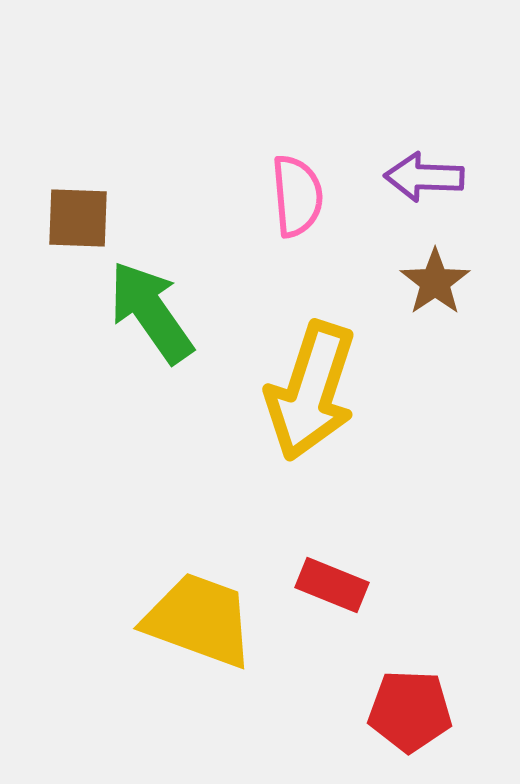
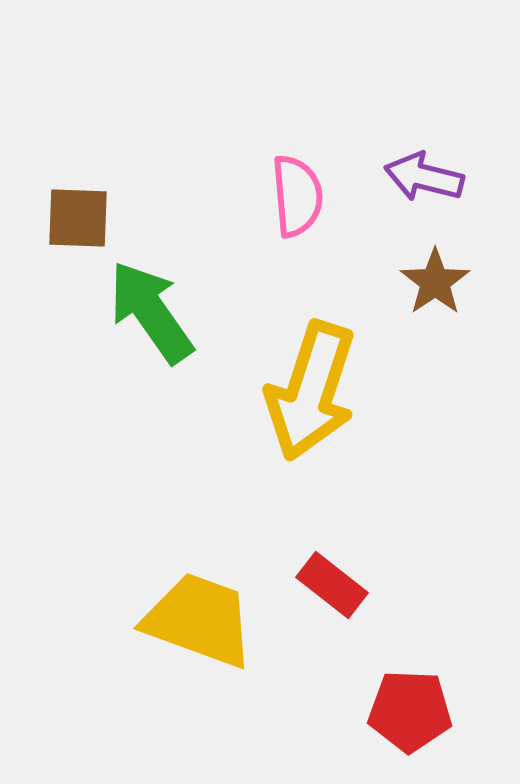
purple arrow: rotated 12 degrees clockwise
red rectangle: rotated 16 degrees clockwise
